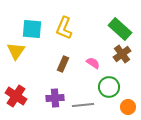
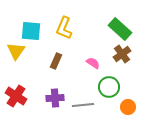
cyan square: moved 1 px left, 2 px down
brown rectangle: moved 7 px left, 3 px up
